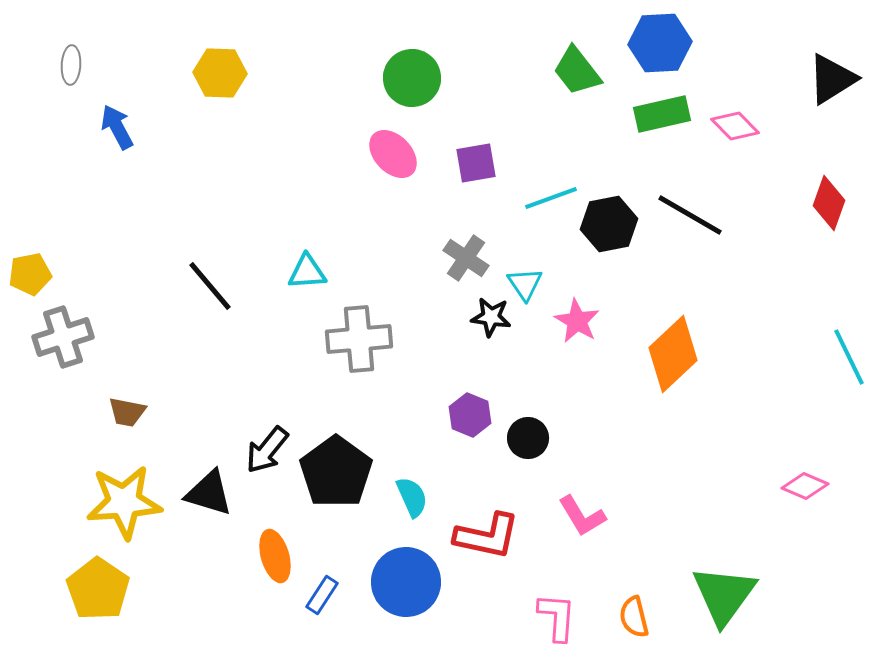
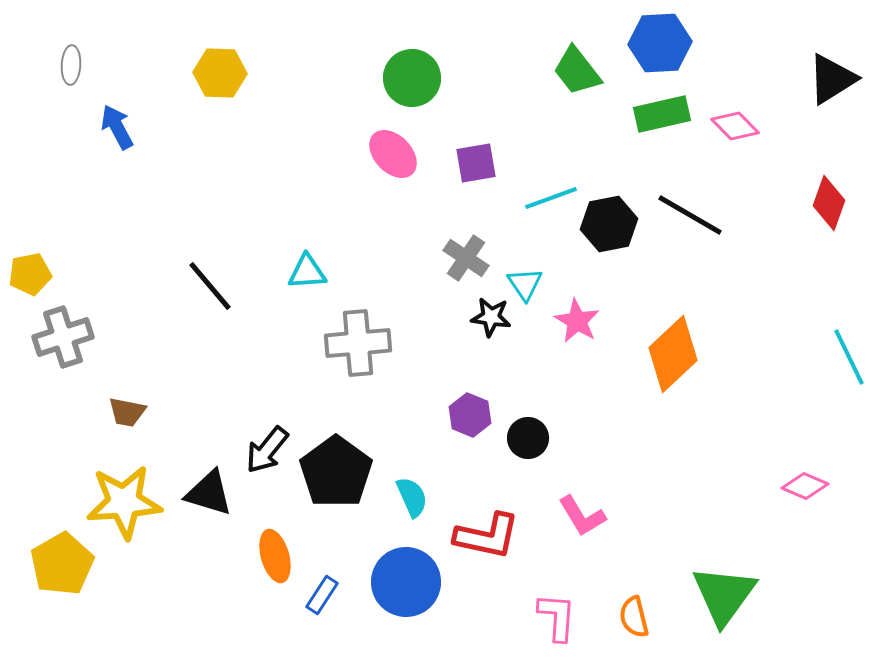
gray cross at (359, 339): moved 1 px left, 4 px down
yellow pentagon at (98, 589): moved 36 px left, 25 px up; rotated 8 degrees clockwise
